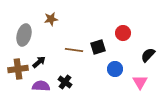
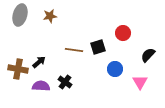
brown star: moved 1 px left, 3 px up
gray ellipse: moved 4 px left, 20 px up
brown cross: rotated 18 degrees clockwise
